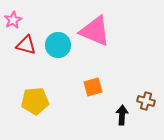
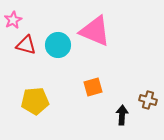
brown cross: moved 2 px right, 1 px up
